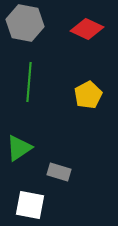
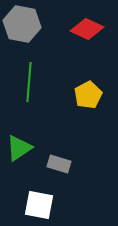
gray hexagon: moved 3 px left, 1 px down
gray rectangle: moved 8 px up
white square: moved 9 px right
